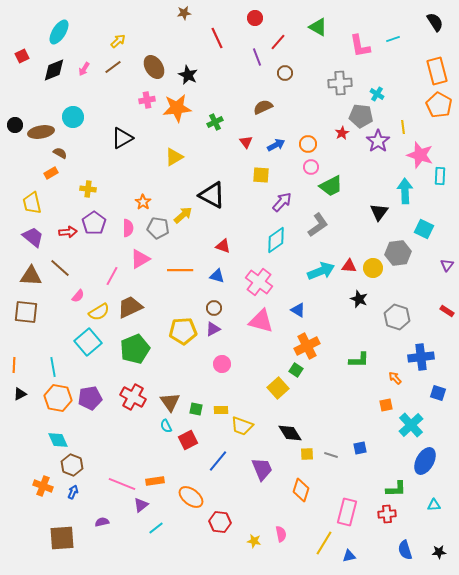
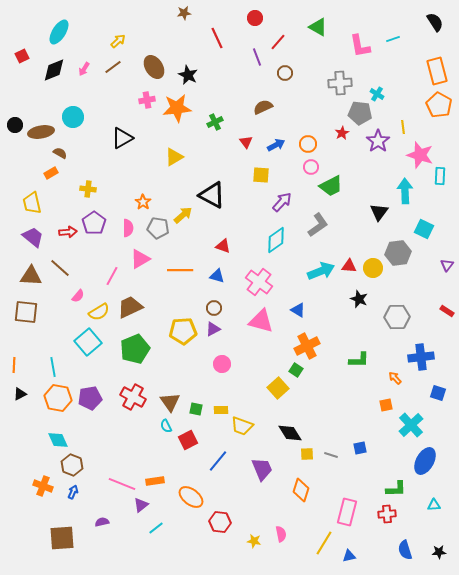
gray pentagon at (361, 116): moved 1 px left, 3 px up
gray hexagon at (397, 317): rotated 20 degrees counterclockwise
